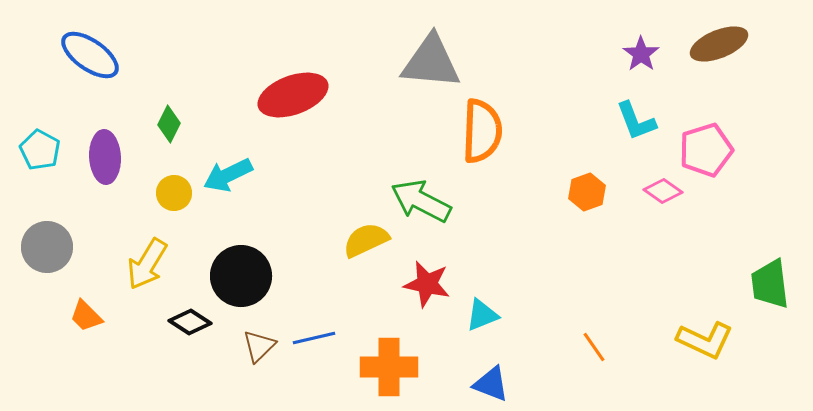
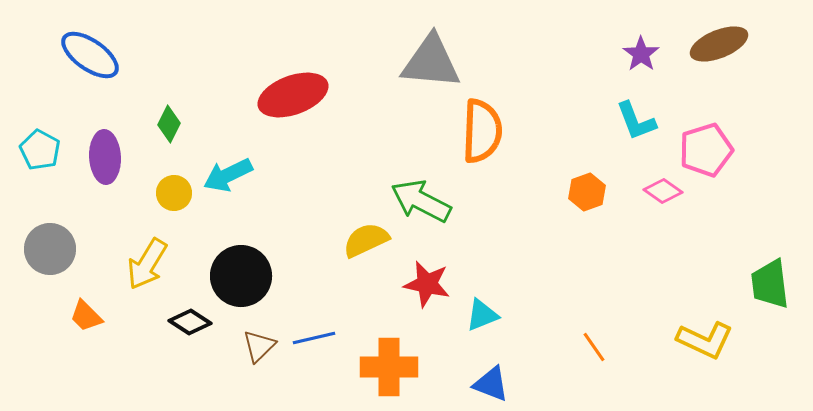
gray circle: moved 3 px right, 2 px down
